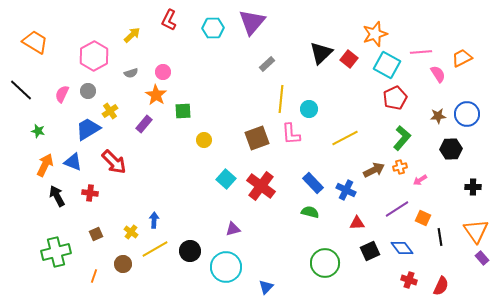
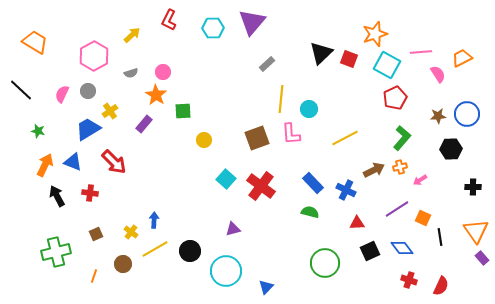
red square at (349, 59): rotated 18 degrees counterclockwise
cyan circle at (226, 267): moved 4 px down
